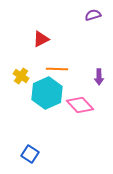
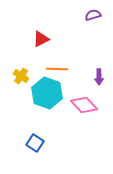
cyan hexagon: rotated 16 degrees counterclockwise
pink diamond: moved 4 px right
blue square: moved 5 px right, 11 px up
